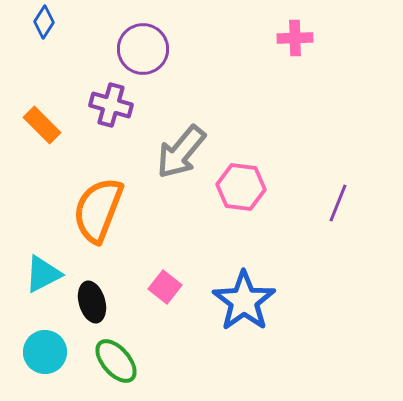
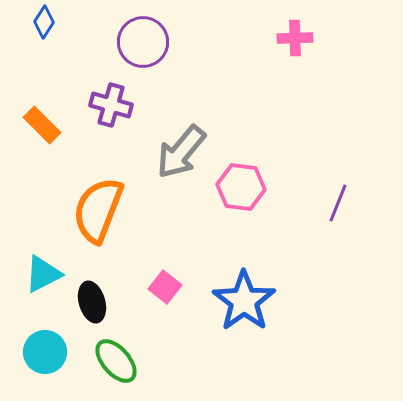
purple circle: moved 7 px up
